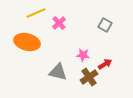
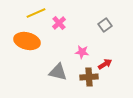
gray square: rotated 24 degrees clockwise
orange ellipse: moved 1 px up
pink star: moved 1 px left, 3 px up
brown cross: rotated 30 degrees clockwise
